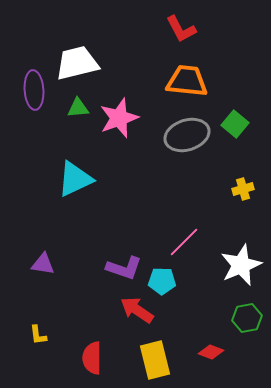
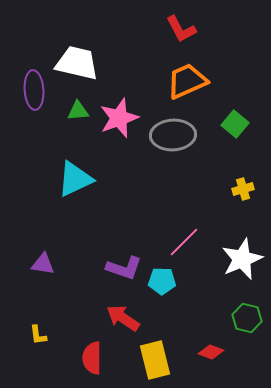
white trapezoid: rotated 27 degrees clockwise
orange trapezoid: rotated 30 degrees counterclockwise
green triangle: moved 3 px down
gray ellipse: moved 14 px left; rotated 15 degrees clockwise
white star: moved 1 px right, 6 px up
red arrow: moved 14 px left, 8 px down
green hexagon: rotated 24 degrees clockwise
